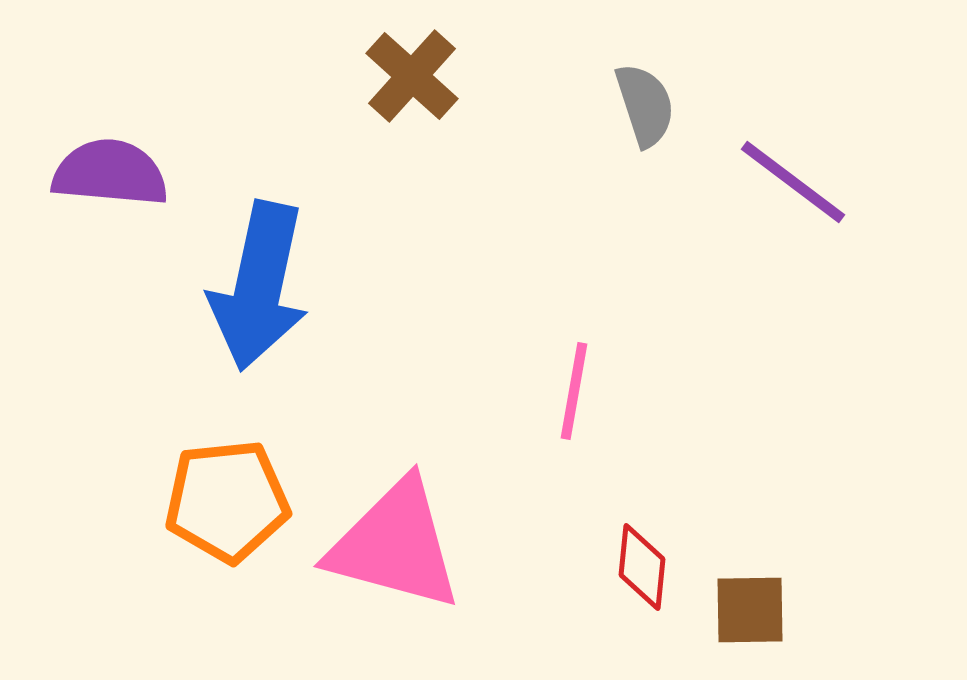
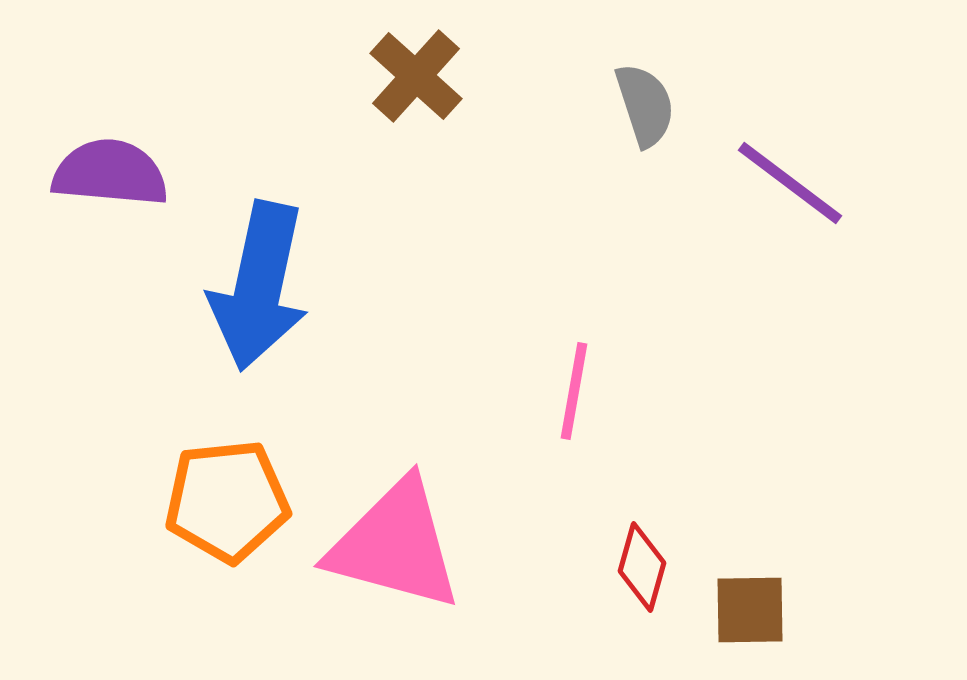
brown cross: moved 4 px right
purple line: moved 3 px left, 1 px down
red diamond: rotated 10 degrees clockwise
